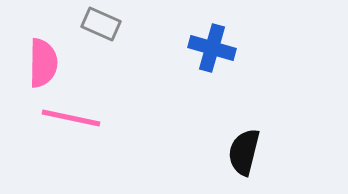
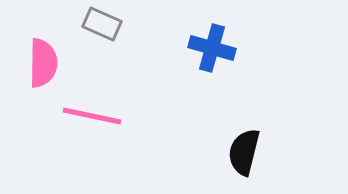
gray rectangle: moved 1 px right
pink line: moved 21 px right, 2 px up
